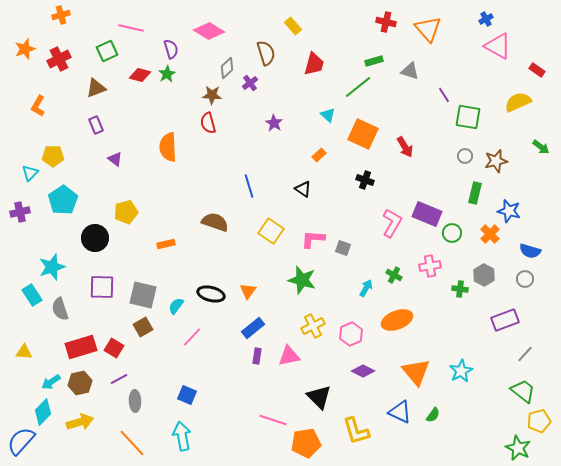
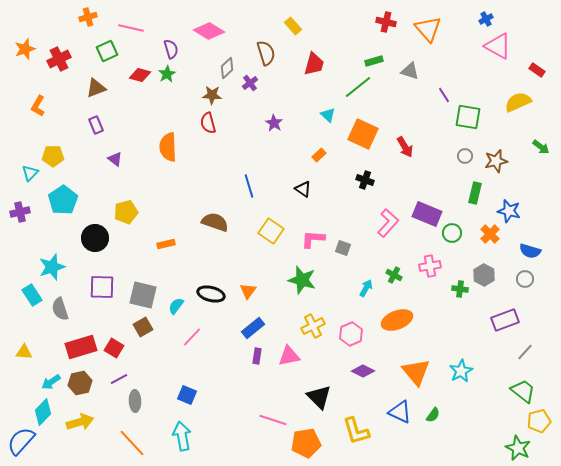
orange cross at (61, 15): moved 27 px right, 2 px down
pink L-shape at (392, 223): moved 4 px left; rotated 12 degrees clockwise
gray line at (525, 354): moved 2 px up
